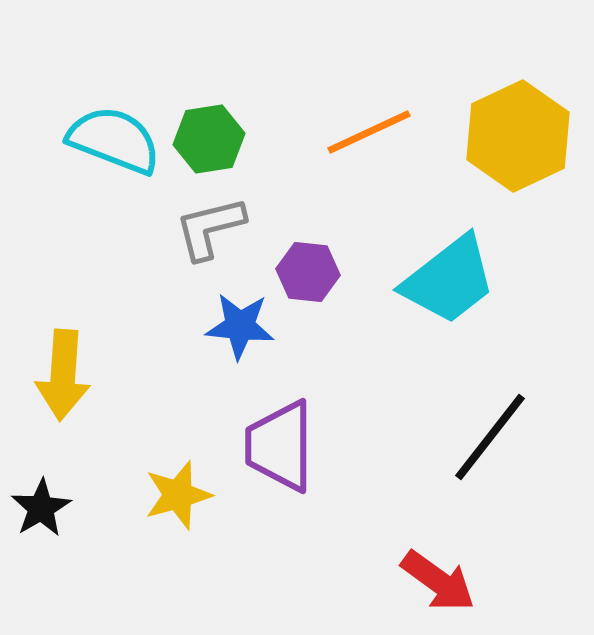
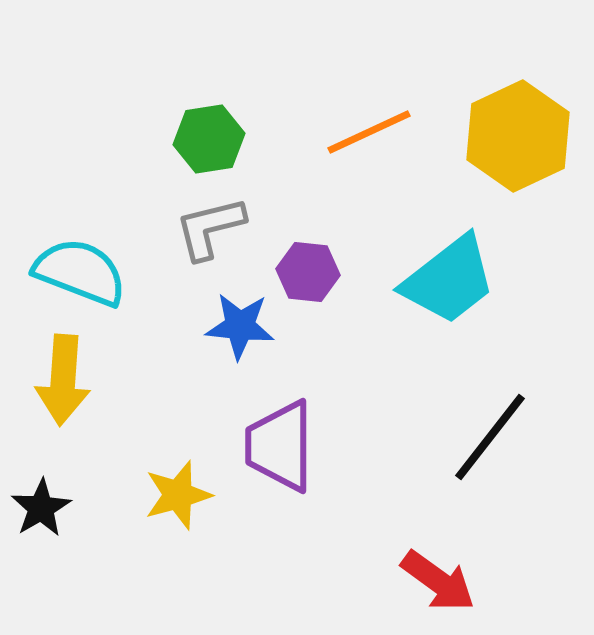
cyan semicircle: moved 34 px left, 132 px down
yellow arrow: moved 5 px down
